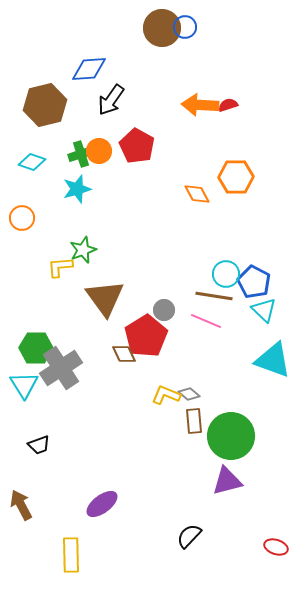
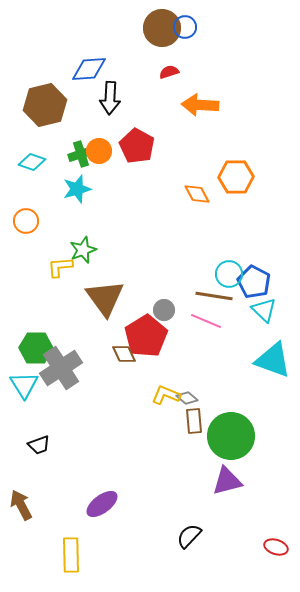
black arrow at (111, 100): moved 1 px left, 2 px up; rotated 32 degrees counterclockwise
red semicircle at (228, 105): moved 59 px left, 33 px up
orange circle at (22, 218): moved 4 px right, 3 px down
cyan circle at (226, 274): moved 3 px right
gray diamond at (189, 394): moved 2 px left, 4 px down
